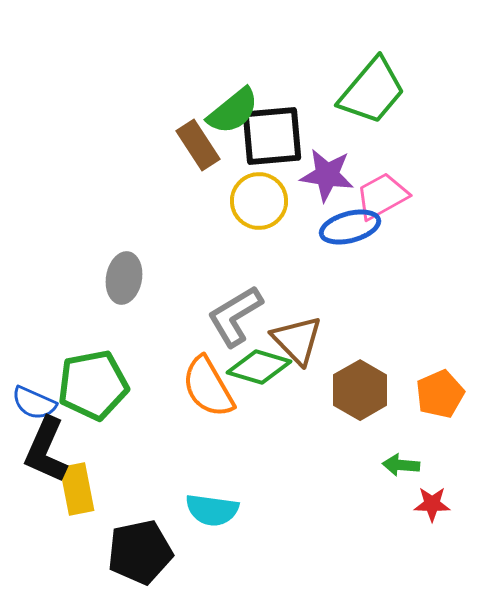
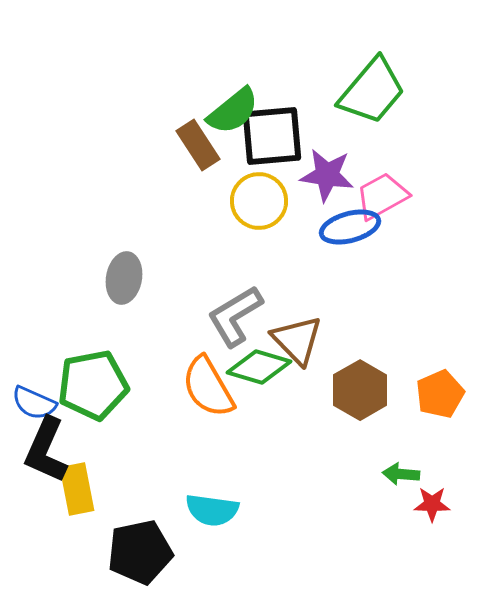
green arrow: moved 9 px down
